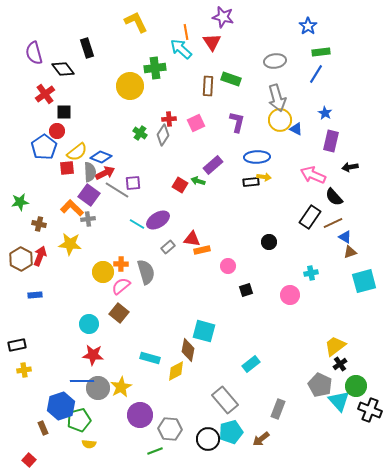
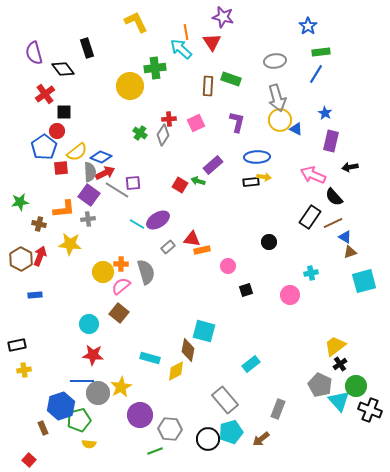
red square at (67, 168): moved 6 px left
orange L-shape at (72, 208): moved 8 px left, 1 px down; rotated 130 degrees clockwise
gray circle at (98, 388): moved 5 px down
